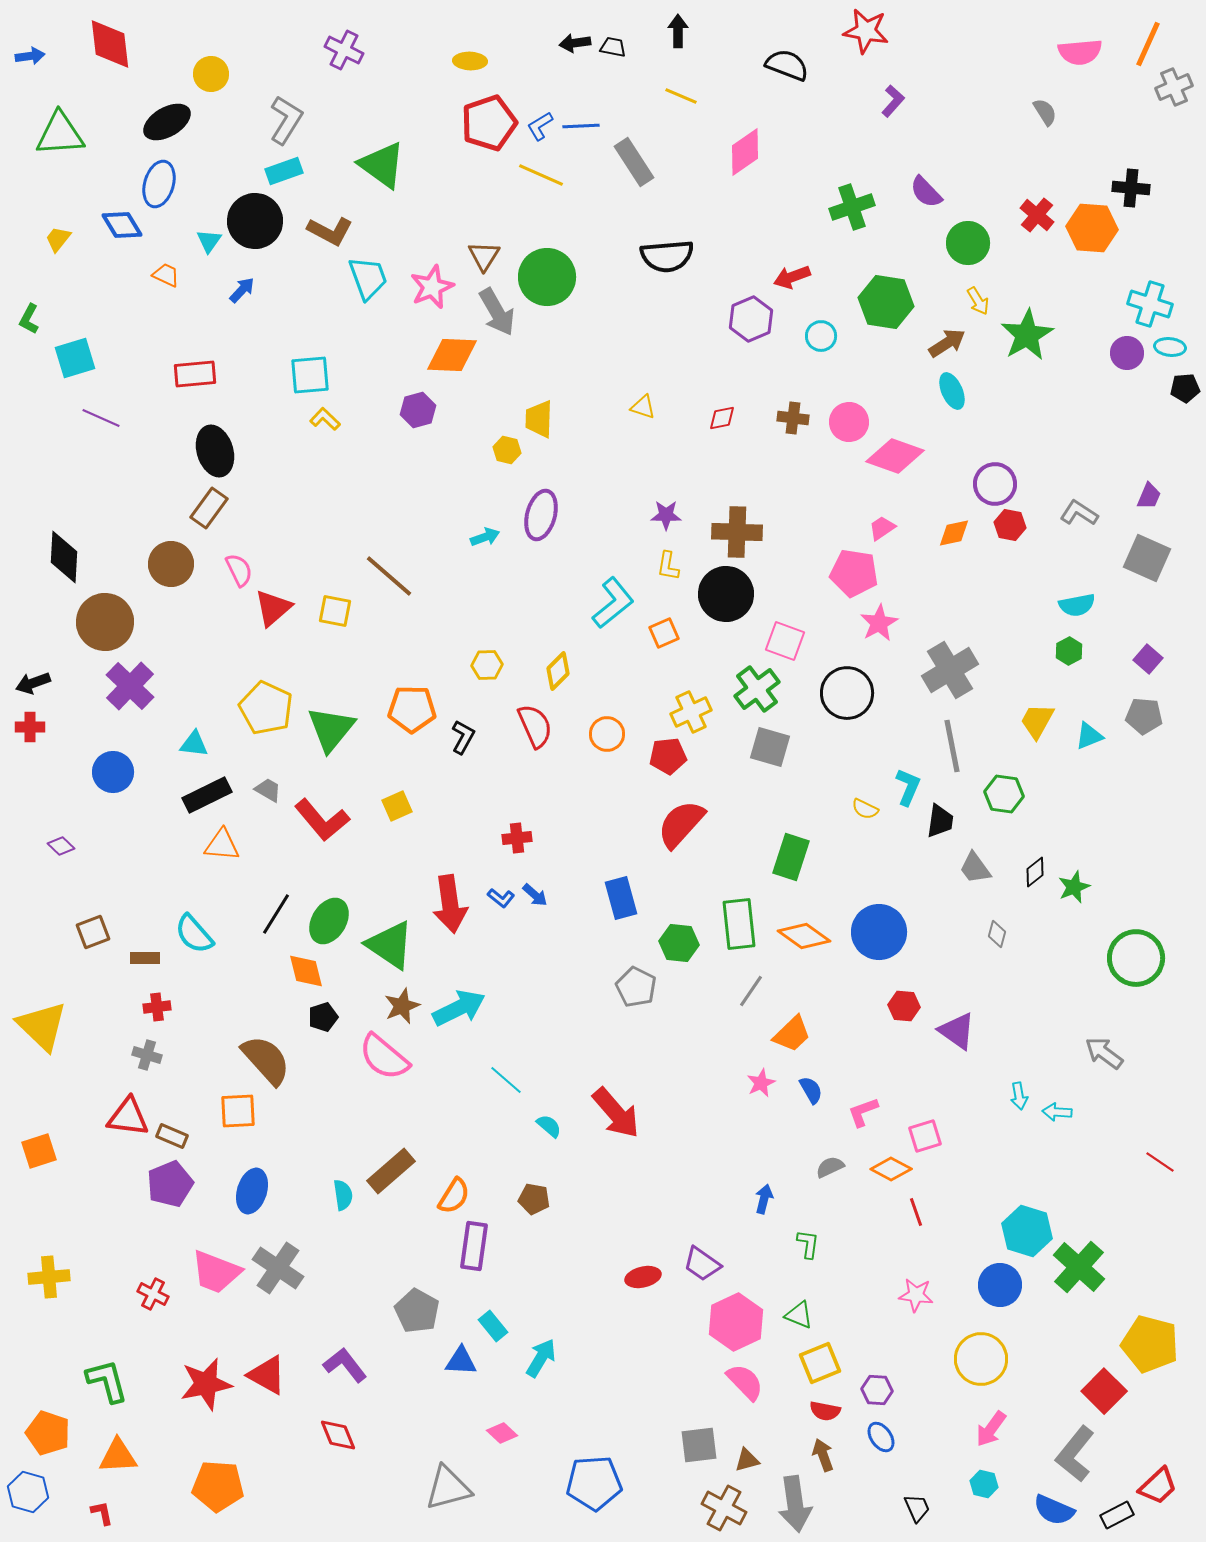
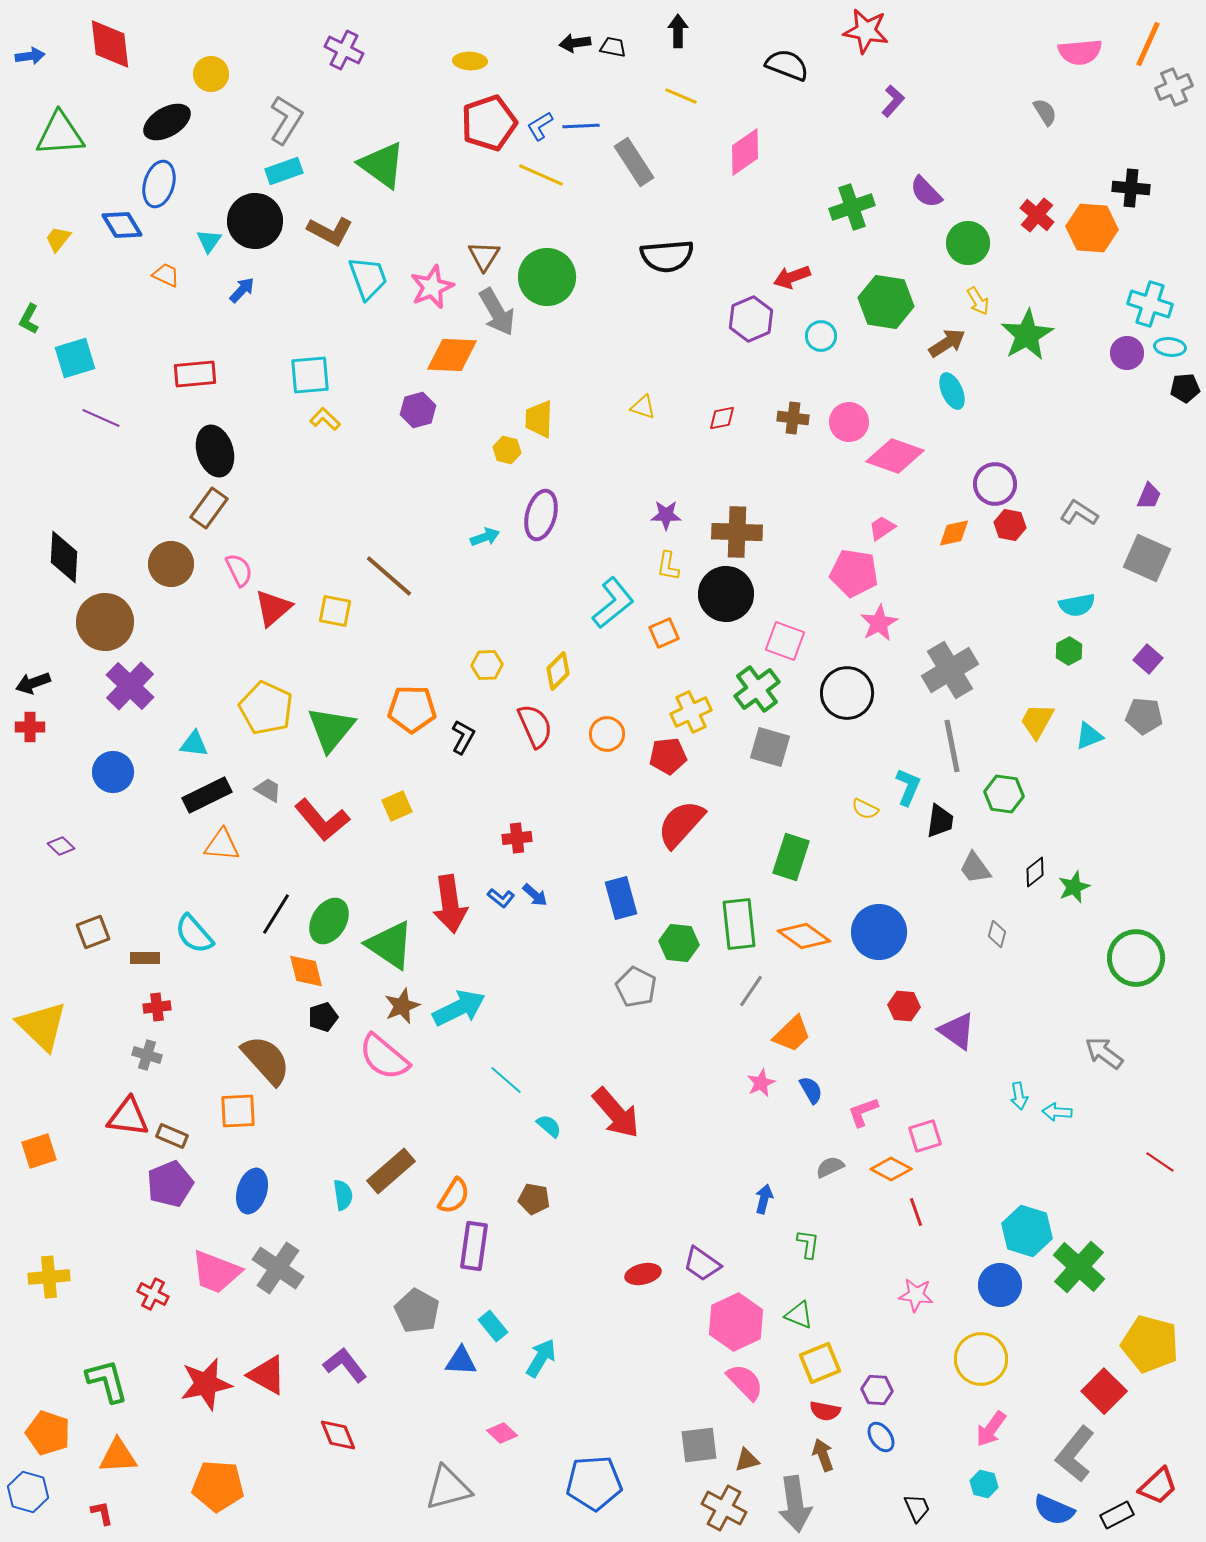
red ellipse at (643, 1277): moved 3 px up
